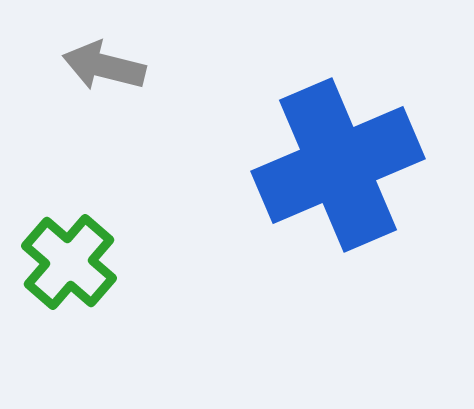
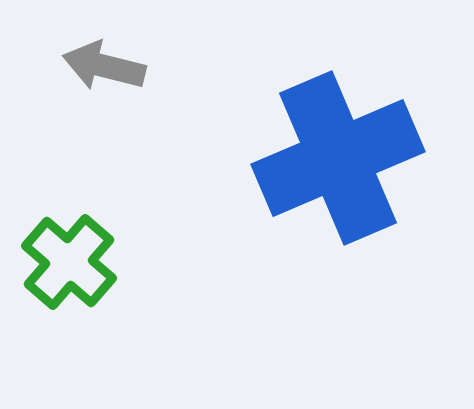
blue cross: moved 7 px up
